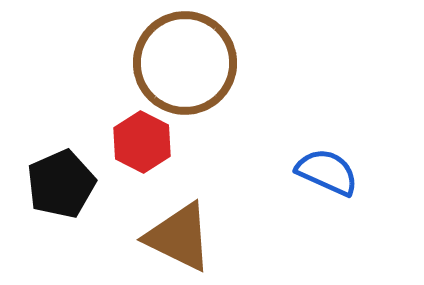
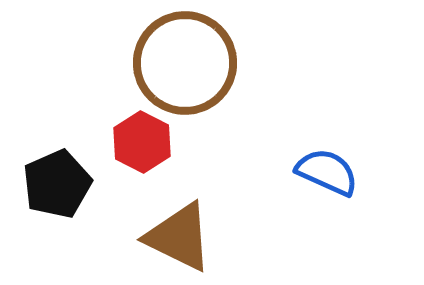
black pentagon: moved 4 px left
